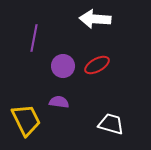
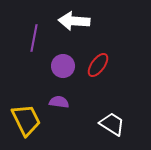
white arrow: moved 21 px left, 2 px down
red ellipse: moved 1 px right; rotated 25 degrees counterclockwise
white trapezoid: moved 1 px right; rotated 16 degrees clockwise
